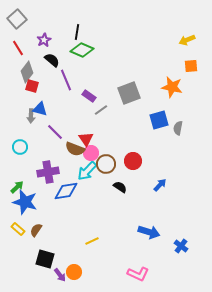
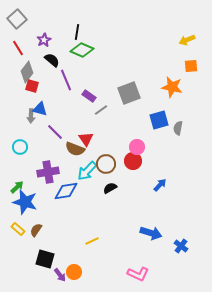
pink circle at (91, 153): moved 46 px right, 6 px up
black semicircle at (120, 187): moved 10 px left, 1 px down; rotated 64 degrees counterclockwise
blue arrow at (149, 232): moved 2 px right, 1 px down
